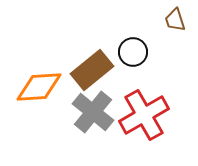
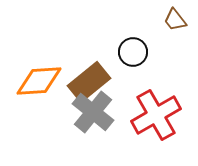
brown trapezoid: rotated 20 degrees counterclockwise
brown rectangle: moved 3 px left, 12 px down
orange diamond: moved 6 px up
red cross: moved 12 px right
